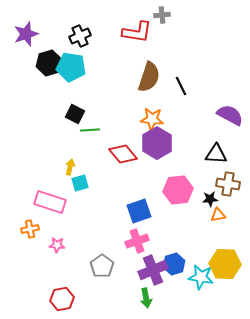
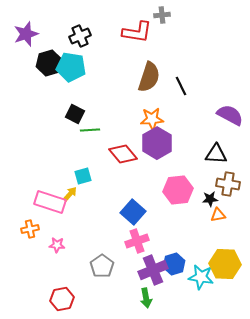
orange star: rotated 10 degrees counterclockwise
yellow arrow: moved 27 px down; rotated 28 degrees clockwise
cyan square: moved 3 px right, 7 px up
blue square: moved 6 px left, 1 px down; rotated 30 degrees counterclockwise
